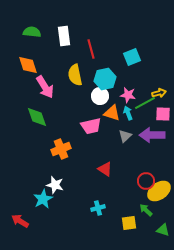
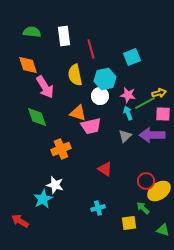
orange triangle: moved 34 px left
green arrow: moved 3 px left, 2 px up
